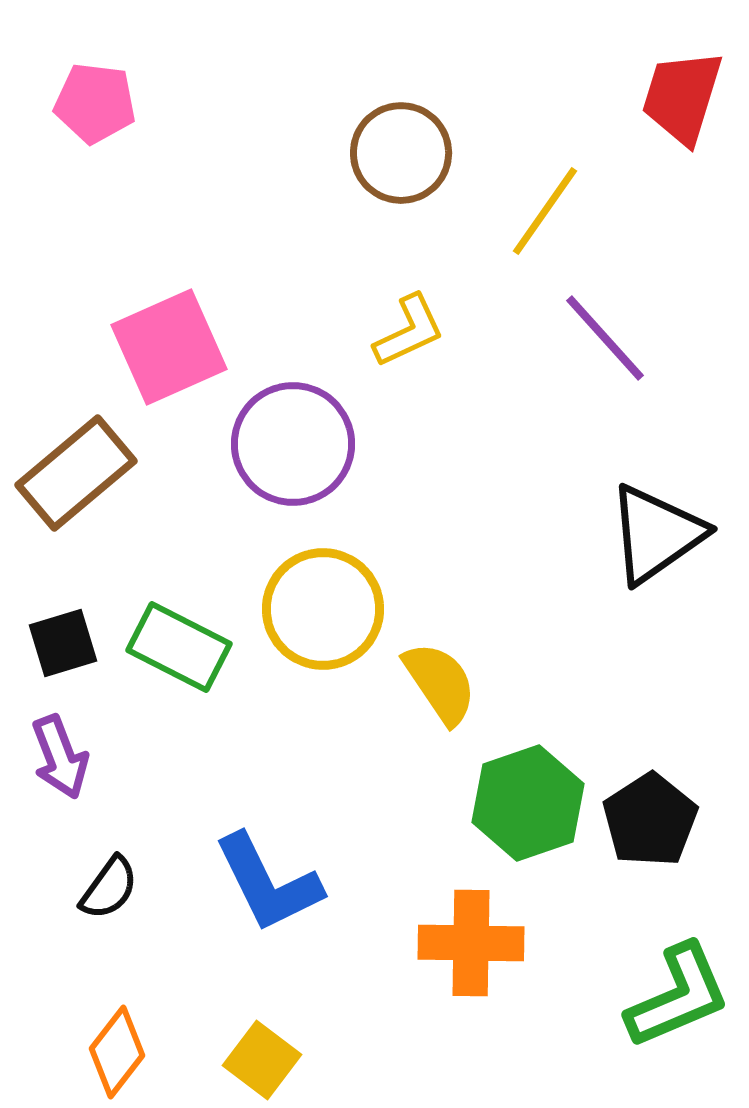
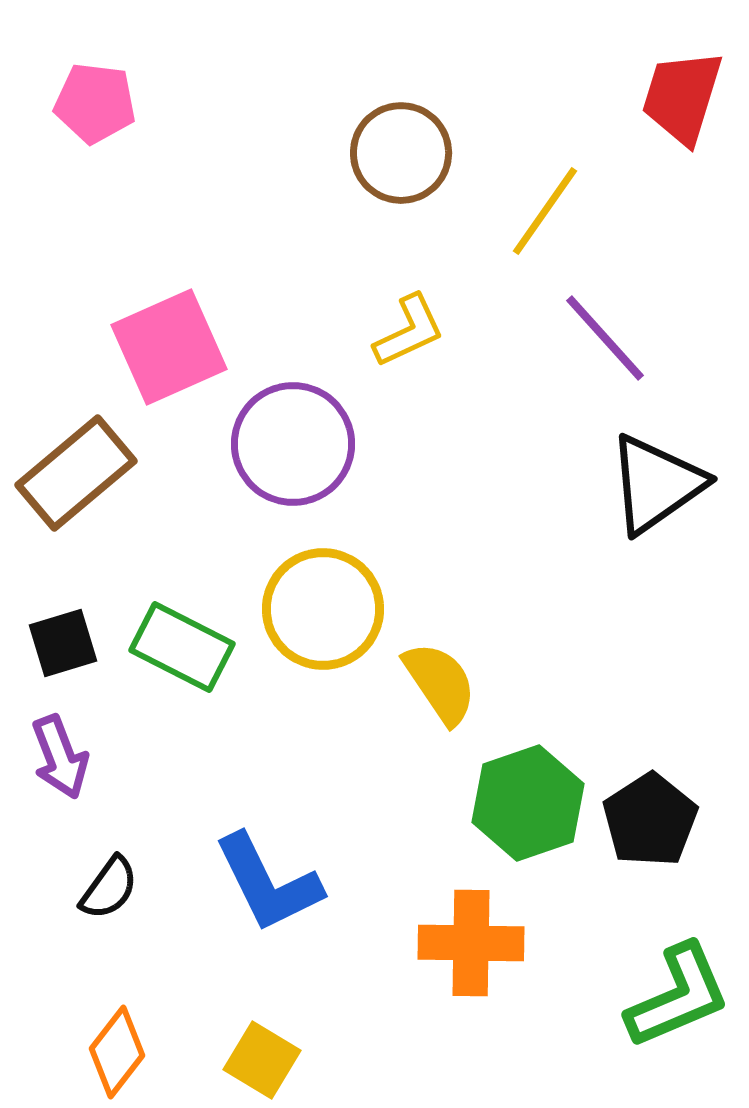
black triangle: moved 50 px up
green rectangle: moved 3 px right
yellow square: rotated 6 degrees counterclockwise
